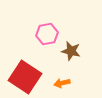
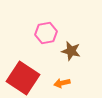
pink hexagon: moved 1 px left, 1 px up
red square: moved 2 px left, 1 px down
